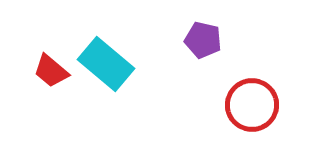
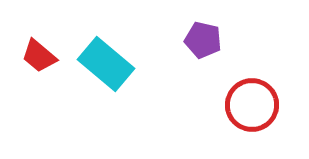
red trapezoid: moved 12 px left, 15 px up
